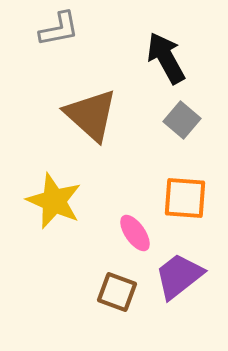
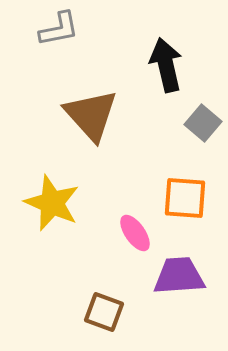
black arrow: moved 7 px down; rotated 16 degrees clockwise
brown triangle: rotated 6 degrees clockwise
gray square: moved 21 px right, 3 px down
yellow star: moved 2 px left, 2 px down
purple trapezoid: rotated 34 degrees clockwise
brown square: moved 13 px left, 20 px down
